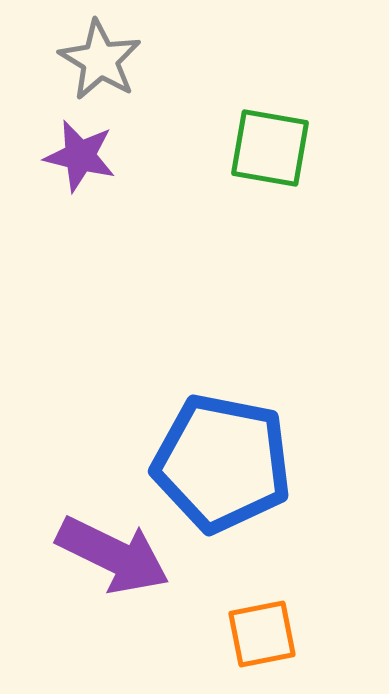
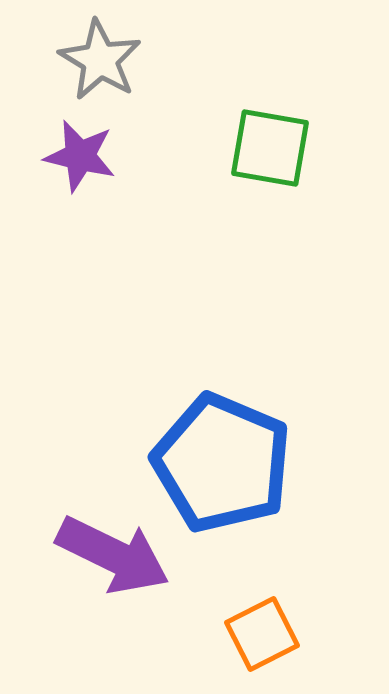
blue pentagon: rotated 12 degrees clockwise
orange square: rotated 16 degrees counterclockwise
